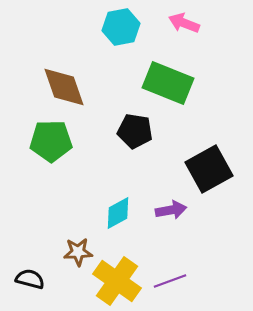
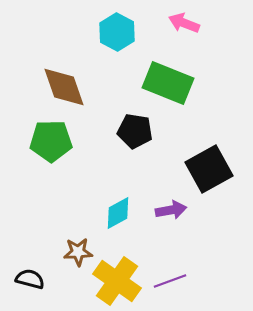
cyan hexagon: moved 4 px left, 5 px down; rotated 21 degrees counterclockwise
